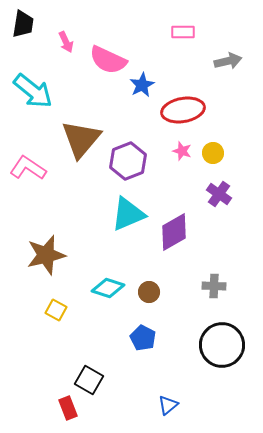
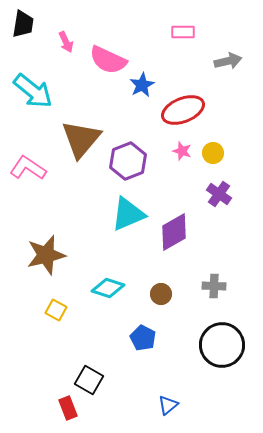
red ellipse: rotated 12 degrees counterclockwise
brown circle: moved 12 px right, 2 px down
